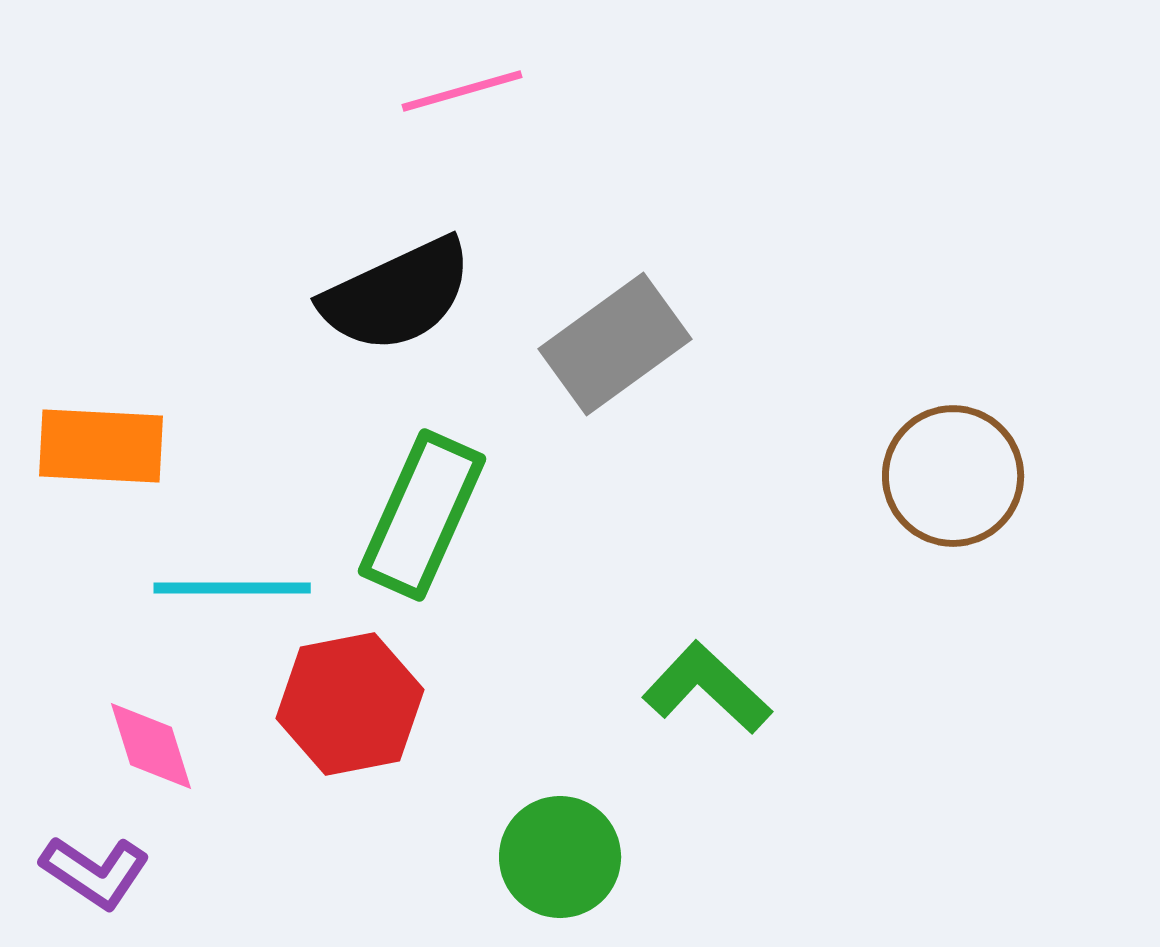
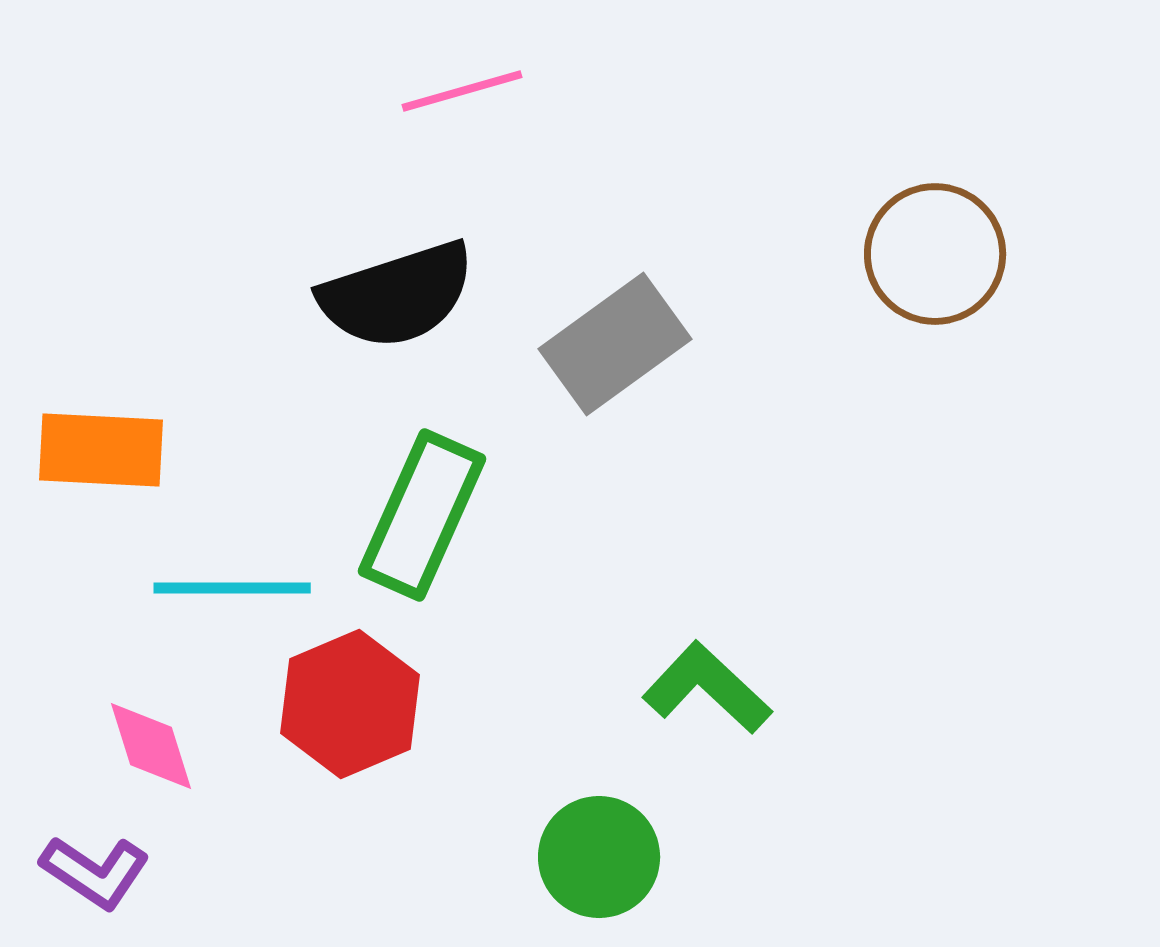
black semicircle: rotated 7 degrees clockwise
orange rectangle: moved 4 px down
brown circle: moved 18 px left, 222 px up
red hexagon: rotated 12 degrees counterclockwise
green circle: moved 39 px right
